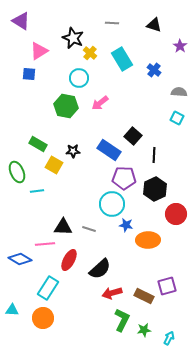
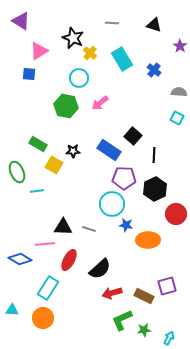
green L-shape at (122, 320): rotated 140 degrees counterclockwise
